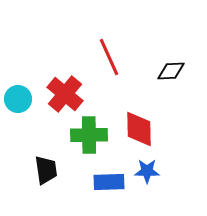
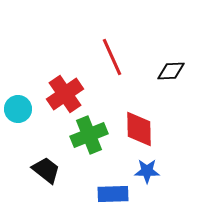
red line: moved 3 px right
red cross: rotated 15 degrees clockwise
cyan circle: moved 10 px down
green cross: rotated 21 degrees counterclockwise
black trapezoid: rotated 44 degrees counterclockwise
blue rectangle: moved 4 px right, 12 px down
